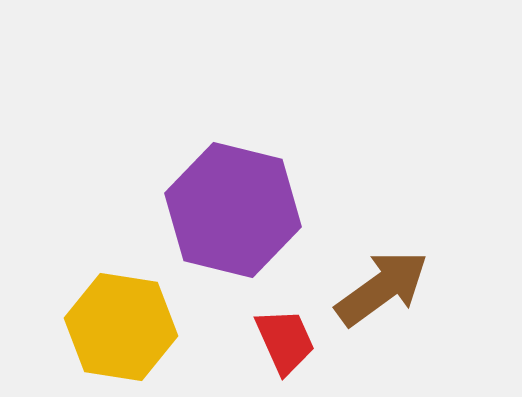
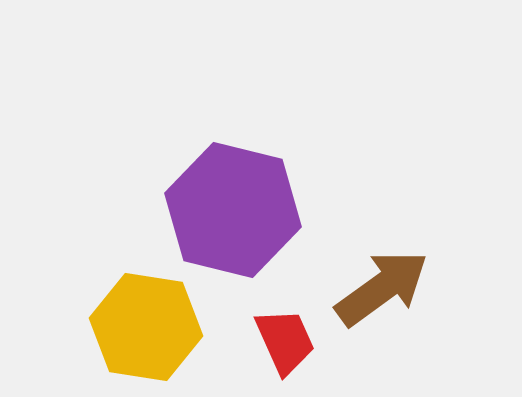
yellow hexagon: moved 25 px right
